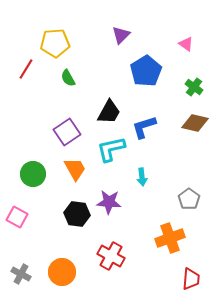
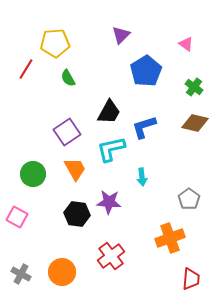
red cross: rotated 24 degrees clockwise
